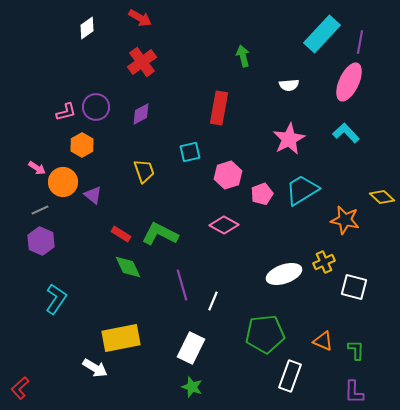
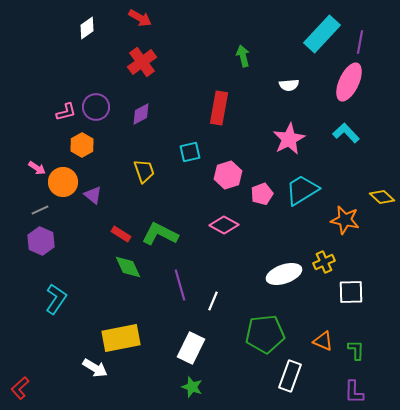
purple line at (182, 285): moved 2 px left
white square at (354, 287): moved 3 px left, 5 px down; rotated 16 degrees counterclockwise
